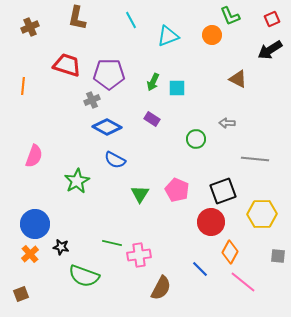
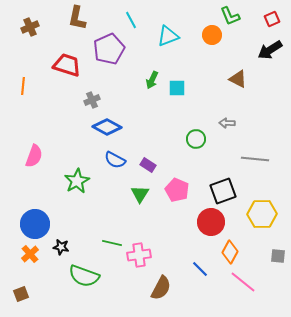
purple pentagon: moved 25 px up; rotated 24 degrees counterclockwise
green arrow: moved 1 px left, 2 px up
purple rectangle: moved 4 px left, 46 px down
